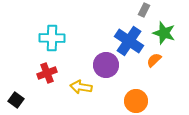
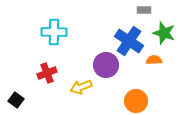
gray rectangle: rotated 64 degrees clockwise
cyan cross: moved 2 px right, 6 px up
orange semicircle: rotated 42 degrees clockwise
yellow arrow: rotated 30 degrees counterclockwise
